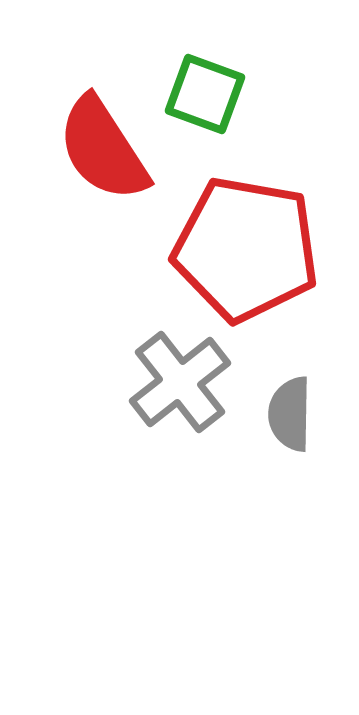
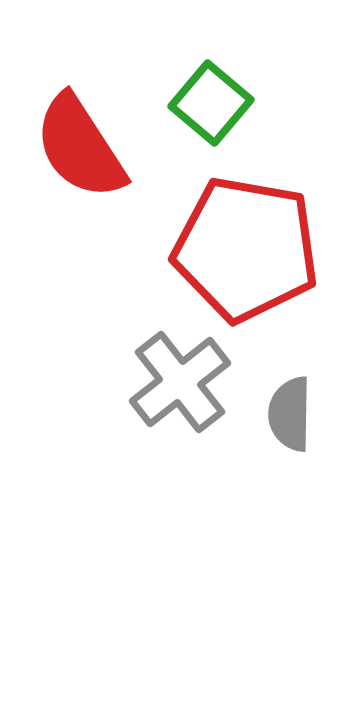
green square: moved 6 px right, 9 px down; rotated 20 degrees clockwise
red semicircle: moved 23 px left, 2 px up
